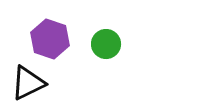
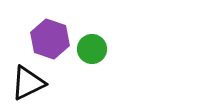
green circle: moved 14 px left, 5 px down
